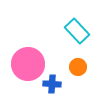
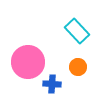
pink circle: moved 2 px up
